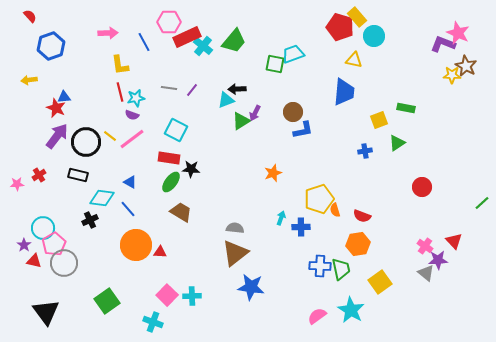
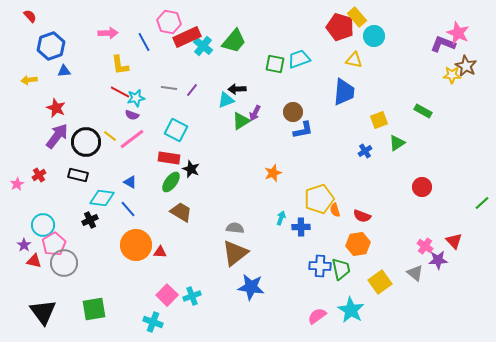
pink hexagon at (169, 22): rotated 10 degrees clockwise
cyan trapezoid at (293, 54): moved 6 px right, 5 px down
red line at (120, 92): rotated 48 degrees counterclockwise
blue triangle at (64, 97): moved 26 px up
green rectangle at (406, 108): moved 17 px right, 3 px down; rotated 18 degrees clockwise
blue cross at (365, 151): rotated 24 degrees counterclockwise
black star at (191, 169): rotated 18 degrees clockwise
pink star at (17, 184): rotated 24 degrees counterclockwise
cyan circle at (43, 228): moved 3 px up
gray triangle at (426, 273): moved 11 px left
cyan cross at (192, 296): rotated 18 degrees counterclockwise
green square at (107, 301): moved 13 px left, 8 px down; rotated 25 degrees clockwise
black triangle at (46, 312): moved 3 px left
